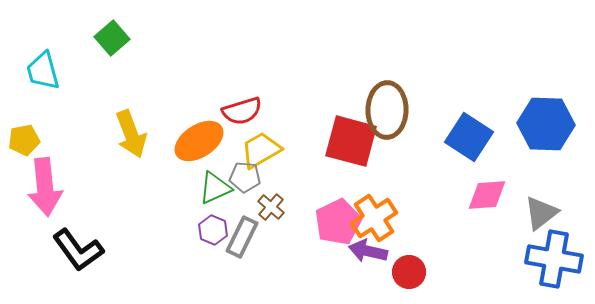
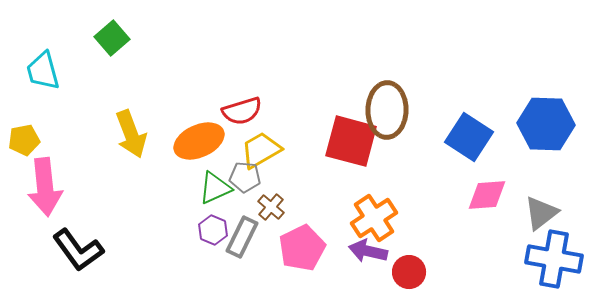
orange ellipse: rotated 9 degrees clockwise
pink pentagon: moved 36 px left, 26 px down
